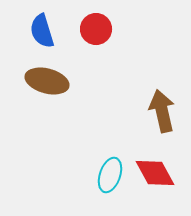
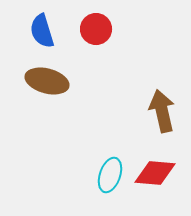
red diamond: rotated 57 degrees counterclockwise
